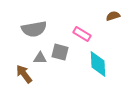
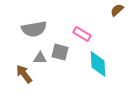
brown semicircle: moved 4 px right, 6 px up; rotated 24 degrees counterclockwise
